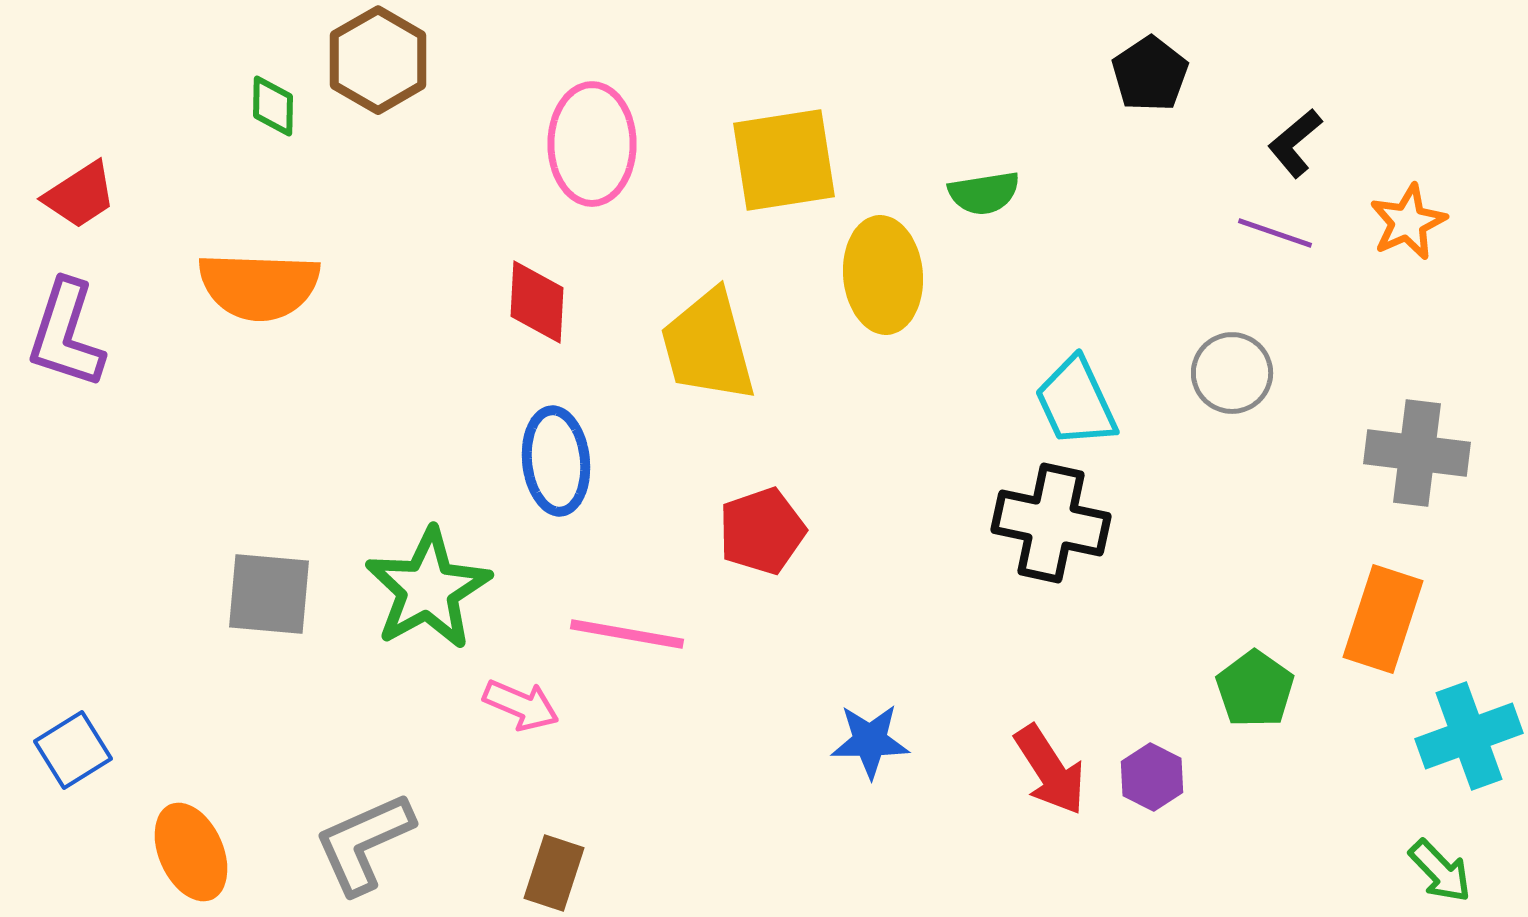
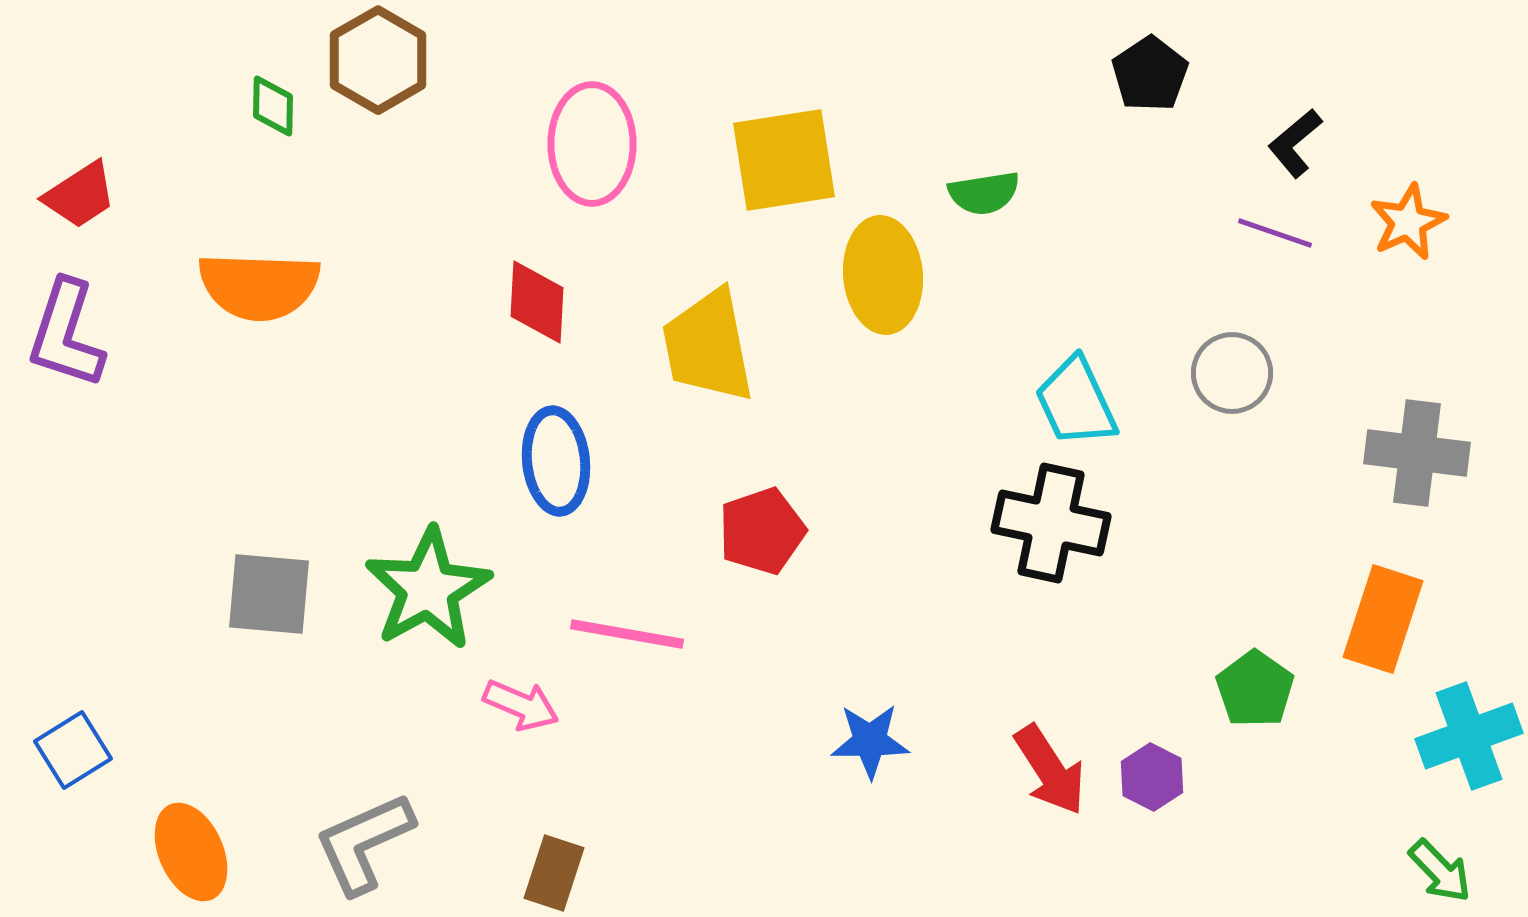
yellow trapezoid: rotated 4 degrees clockwise
